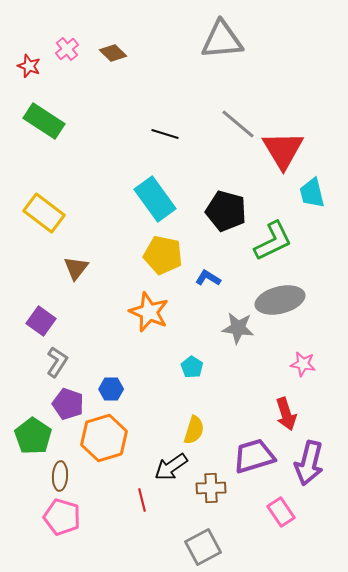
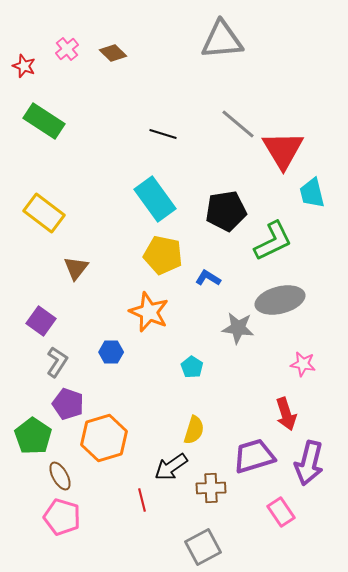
red star: moved 5 px left
black line: moved 2 px left
black pentagon: rotated 24 degrees counterclockwise
blue hexagon: moved 37 px up
brown ellipse: rotated 32 degrees counterclockwise
